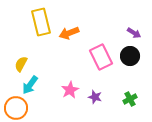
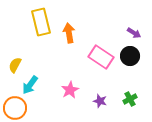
orange arrow: rotated 102 degrees clockwise
pink rectangle: rotated 30 degrees counterclockwise
yellow semicircle: moved 6 px left, 1 px down
purple star: moved 5 px right, 4 px down
orange circle: moved 1 px left
